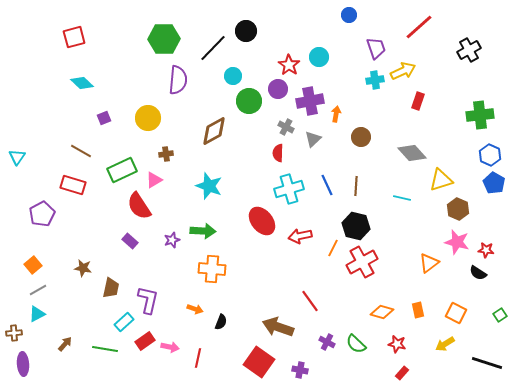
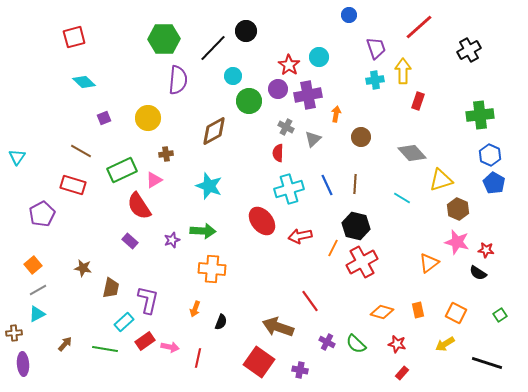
yellow arrow at (403, 71): rotated 65 degrees counterclockwise
cyan diamond at (82, 83): moved 2 px right, 1 px up
purple cross at (310, 101): moved 2 px left, 6 px up
brown line at (356, 186): moved 1 px left, 2 px up
cyan line at (402, 198): rotated 18 degrees clockwise
orange arrow at (195, 309): rotated 91 degrees clockwise
